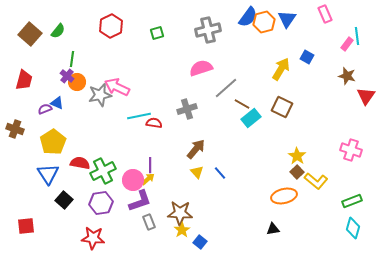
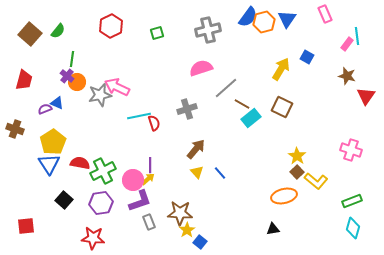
red semicircle at (154, 123): rotated 63 degrees clockwise
blue triangle at (48, 174): moved 1 px right, 10 px up
yellow star at (182, 230): moved 5 px right
